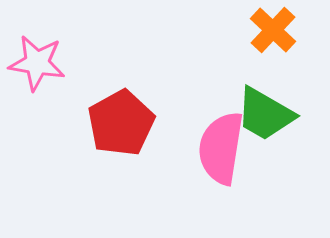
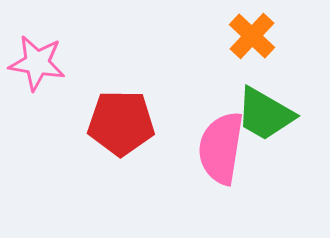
orange cross: moved 21 px left, 6 px down
red pentagon: rotated 30 degrees clockwise
